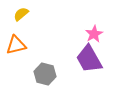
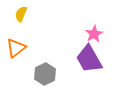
yellow semicircle: rotated 28 degrees counterclockwise
orange triangle: moved 3 px down; rotated 25 degrees counterclockwise
gray hexagon: rotated 20 degrees clockwise
